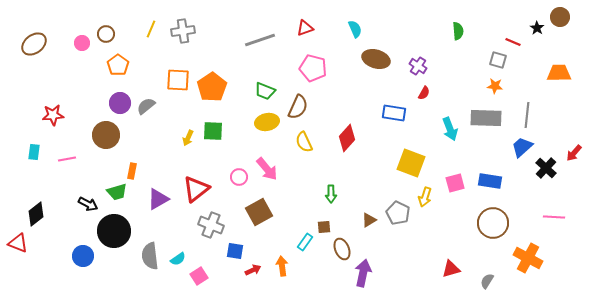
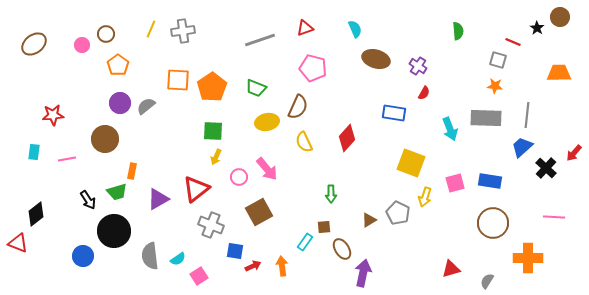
pink circle at (82, 43): moved 2 px down
green trapezoid at (265, 91): moved 9 px left, 3 px up
brown circle at (106, 135): moved 1 px left, 4 px down
yellow arrow at (188, 138): moved 28 px right, 19 px down
black arrow at (88, 204): moved 4 px up; rotated 30 degrees clockwise
brown ellipse at (342, 249): rotated 10 degrees counterclockwise
orange cross at (528, 258): rotated 28 degrees counterclockwise
red arrow at (253, 270): moved 4 px up
